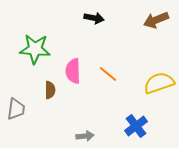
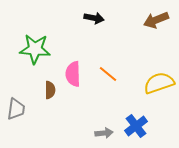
pink semicircle: moved 3 px down
gray arrow: moved 19 px right, 3 px up
